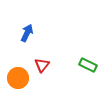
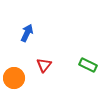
red triangle: moved 2 px right
orange circle: moved 4 px left
